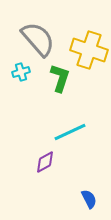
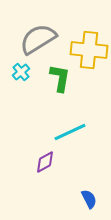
gray semicircle: rotated 81 degrees counterclockwise
yellow cross: rotated 12 degrees counterclockwise
cyan cross: rotated 24 degrees counterclockwise
green L-shape: rotated 8 degrees counterclockwise
